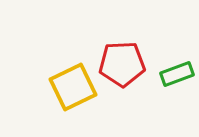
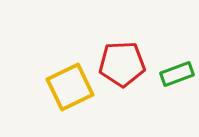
yellow square: moved 3 px left
